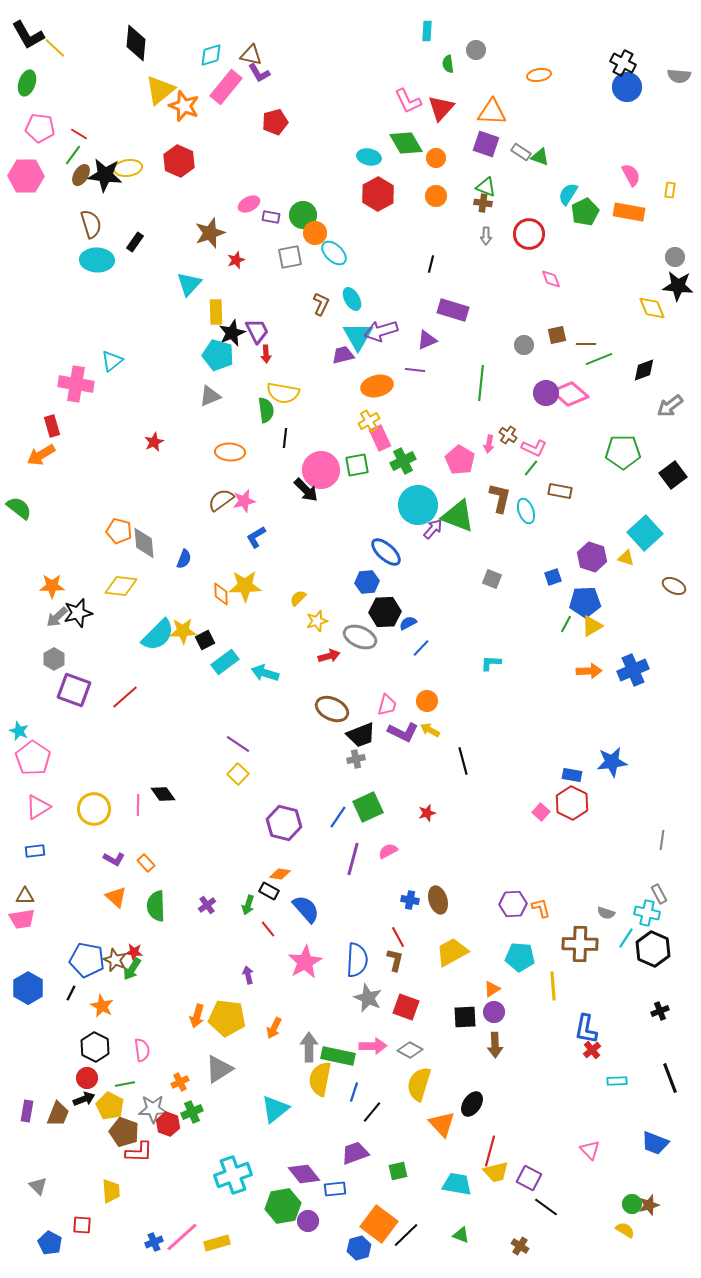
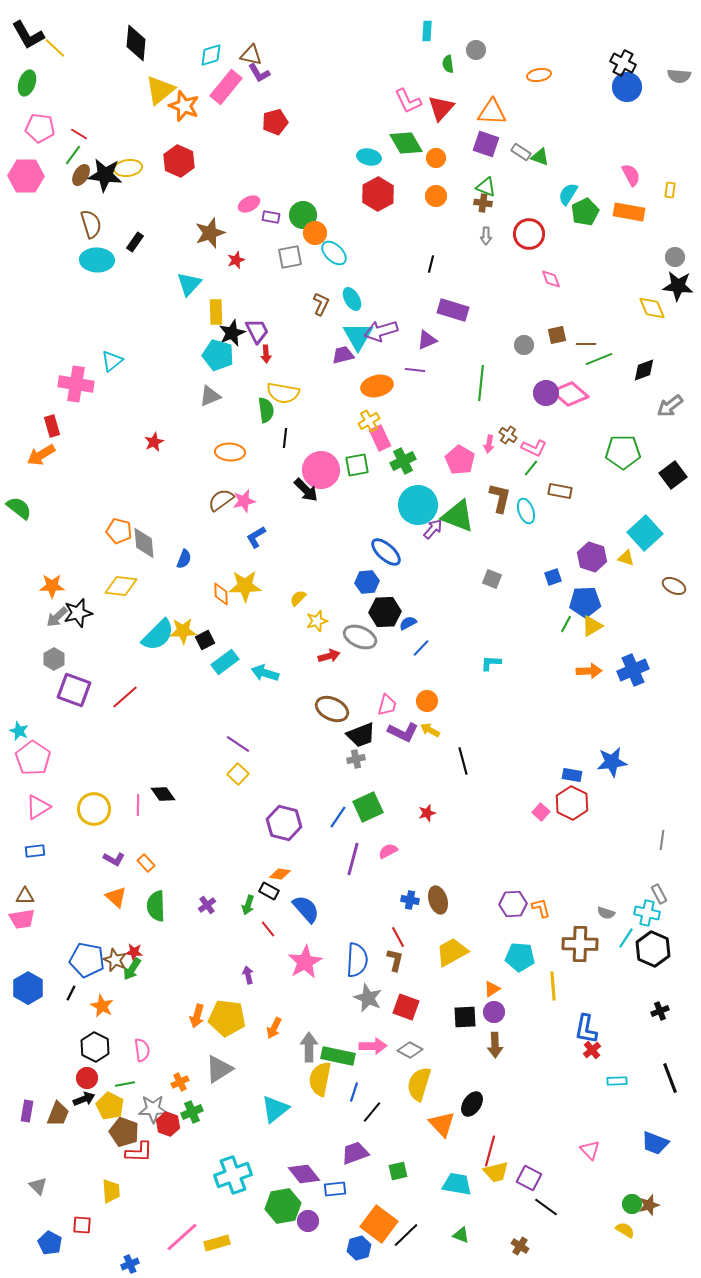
blue cross at (154, 1242): moved 24 px left, 22 px down
